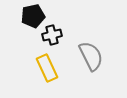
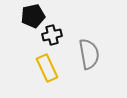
gray semicircle: moved 2 px left, 2 px up; rotated 16 degrees clockwise
